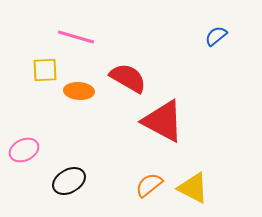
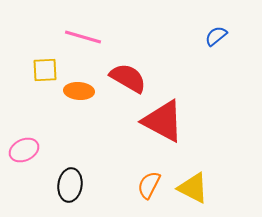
pink line: moved 7 px right
black ellipse: moved 1 px right, 4 px down; rotated 52 degrees counterclockwise
orange semicircle: rotated 24 degrees counterclockwise
